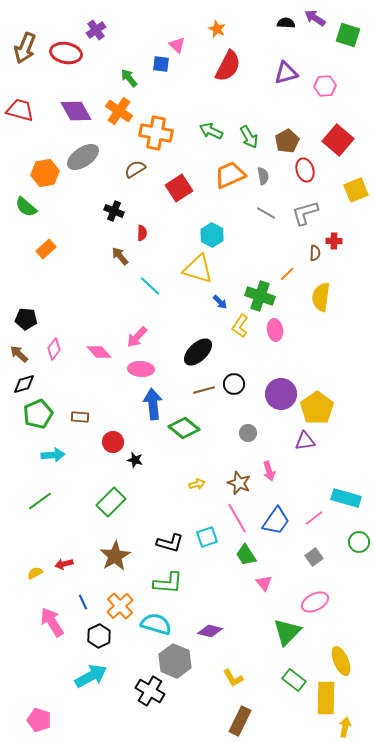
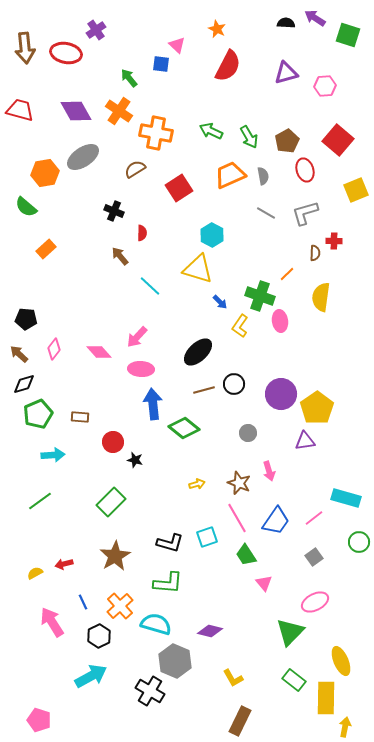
brown arrow at (25, 48): rotated 28 degrees counterclockwise
pink ellipse at (275, 330): moved 5 px right, 9 px up
green triangle at (287, 632): moved 3 px right
